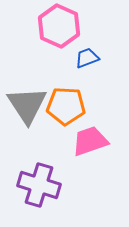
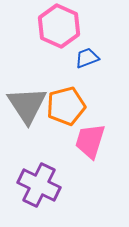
orange pentagon: rotated 18 degrees counterclockwise
pink trapezoid: rotated 54 degrees counterclockwise
purple cross: rotated 9 degrees clockwise
